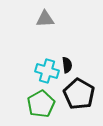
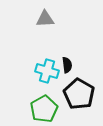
green pentagon: moved 3 px right, 5 px down
